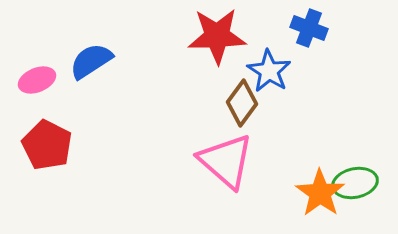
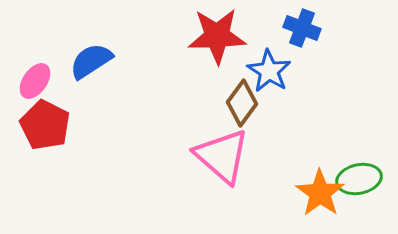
blue cross: moved 7 px left
pink ellipse: moved 2 px left, 1 px down; rotated 33 degrees counterclockwise
red pentagon: moved 2 px left, 20 px up
pink triangle: moved 4 px left, 5 px up
green ellipse: moved 4 px right, 4 px up
